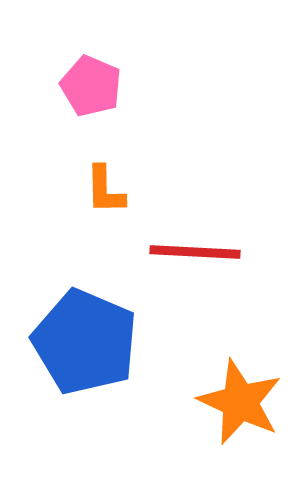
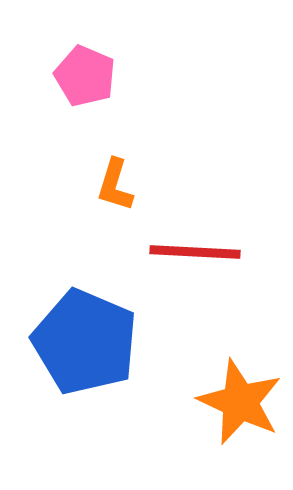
pink pentagon: moved 6 px left, 10 px up
orange L-shape: moved 10 px right, 5 px up; rotated 18 degrees clockwise
